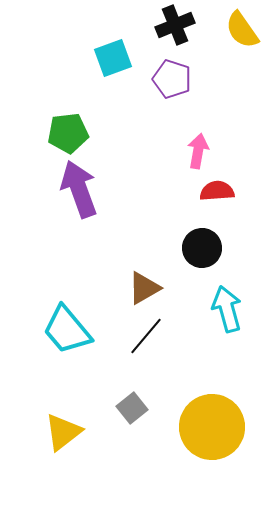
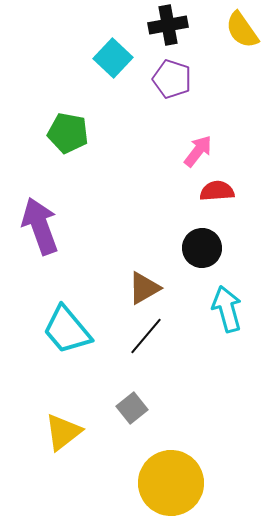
black cross: moved 7 px left; rotated 12 degrees clockwise
cyan square: rotated 27 degrees counterclockwise
green pentagon: rotated 18 degrees clockwise
pink arrow: rotated 28 degrees clockwise
purple arrow: moved 39 px left, 37 px down
yellow circle: moved 41 px left, 56 px down
